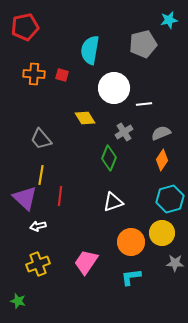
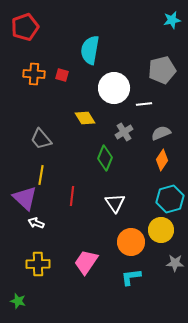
cyan star: moved 3 px right
red pentagon: rotated 8 degrees counterclockwise
gray pentagon: moved 19 px right, 26 px down
green diamond: moved 4 px left
red line: moved 12 px right
white triangle: moved 2 px right, 1 px down; rotated 45 degrees counterclockwise
white arrow: moved 2 px left, 3 px up; rotated 35 degrees clockwise
yellow circle: moved 1 px left, 3 px up
yellow cross: rotated 20 degrees clockwise
